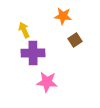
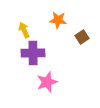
orange star: moved 5 px left, 4 px down
brown square: moved 7 px right, 3 px up
pink star: rotated 25 degrees counterclockwise
